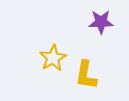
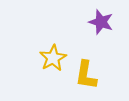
purple star: rotated 20 degrees clockwise
